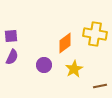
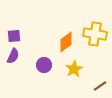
purple square: moved 3 px right
orange diamond: moved 1 px right, 1 px up
purple semicircle: moved 1 px right, 1 px up
brown line: rotated 24 degrees counterclockwise
